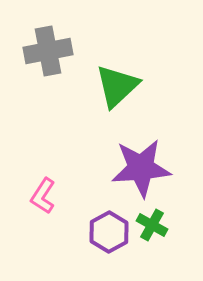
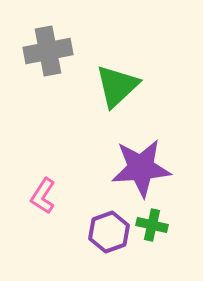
green cross: rotated 16 degrees counterclockwise
purple hexagon: rotated 9 degrees clockwise
